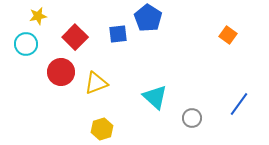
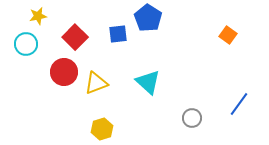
red circle: moved 3 px right
cyan triangle: moved 7 px left, 15 px up
